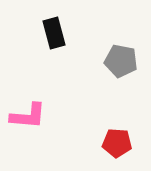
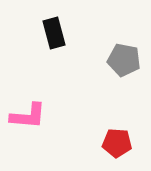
gray pentagon: moved 3 px right, 1 px up
